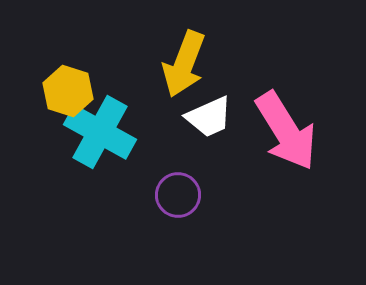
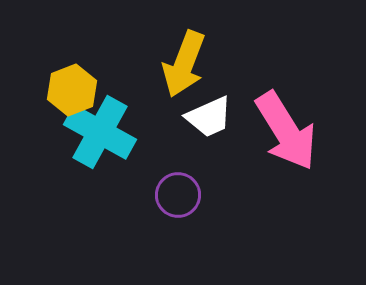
yellow hexagon: moved 4 px right, 1 px up; rotated 21 degrees clockwise
